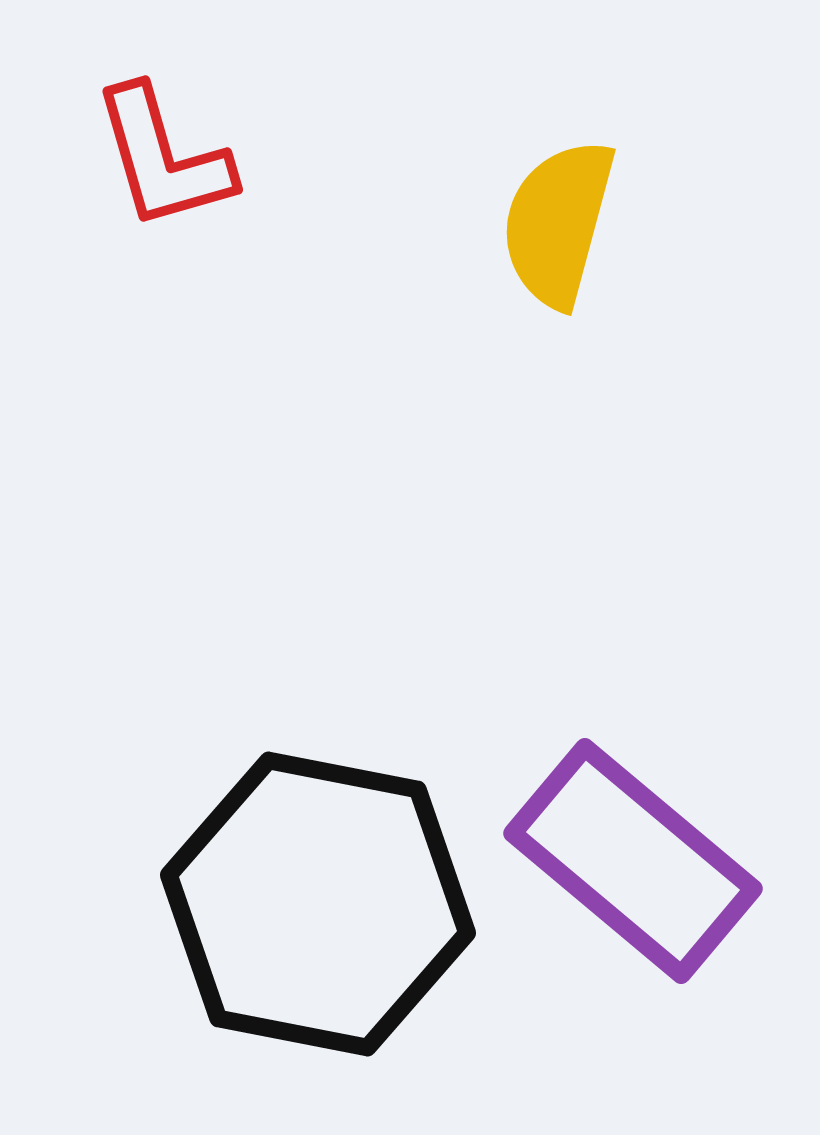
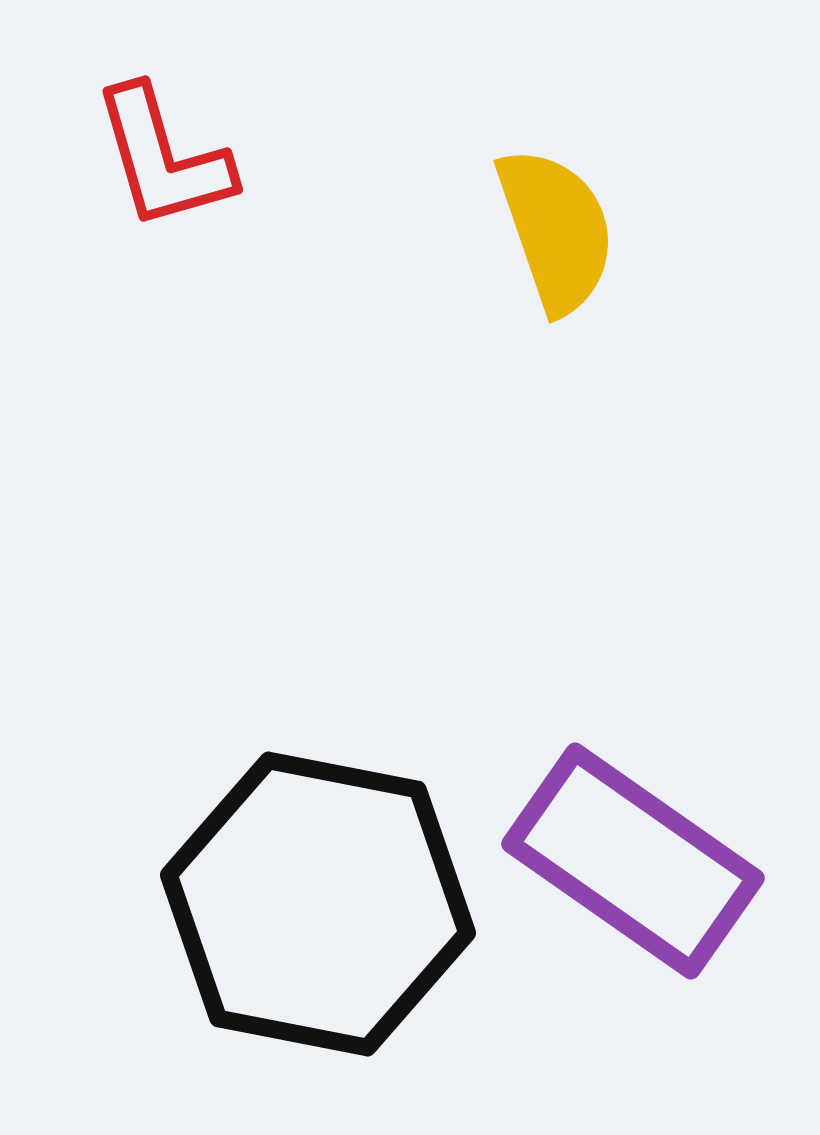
yellow semicircle: moved 2 px left, 7 px down; rotated 146 degrees clockwise
purple rectangle: rotated 5 degrees counterclockwise
